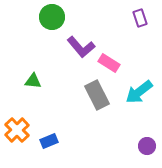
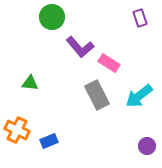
purple L-shape: moved 1 px left
green triangle: moved 3 px left, 2 px down
cyan arrow: moved 4 px down
orange cross: rotated 20 degrees counterclockwise
